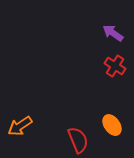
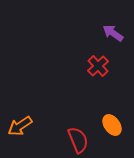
red cross: moved 17 px left; rotated 15 degrees clockwise
